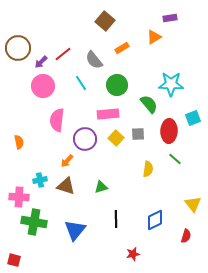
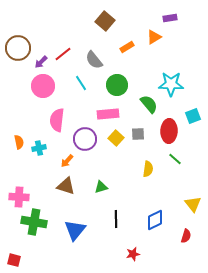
orange rectangle: moved 5 px right, 1 px up
cyan square: moved 2 px up
cyan cross: moved 1 px left, 32 px up
